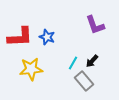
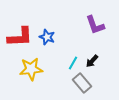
gray rectangle: moved 2 px left, 2 px down
